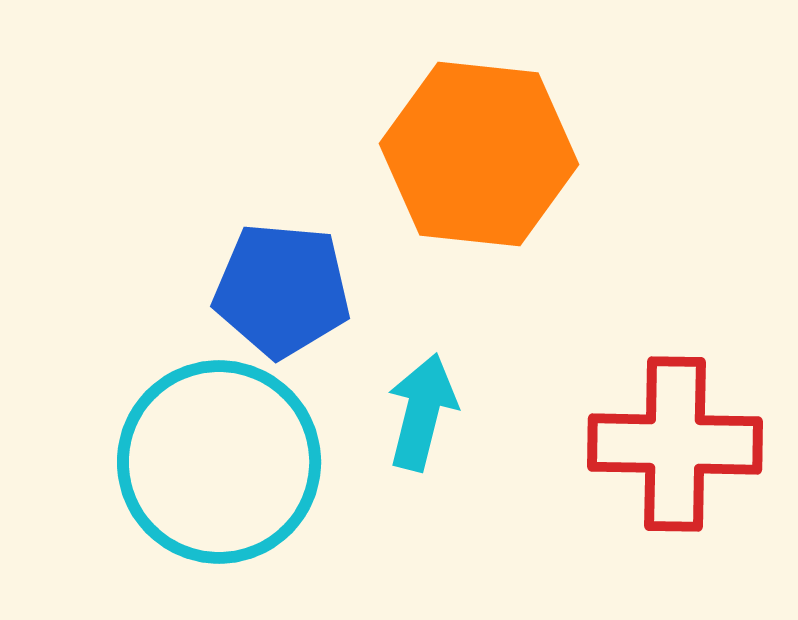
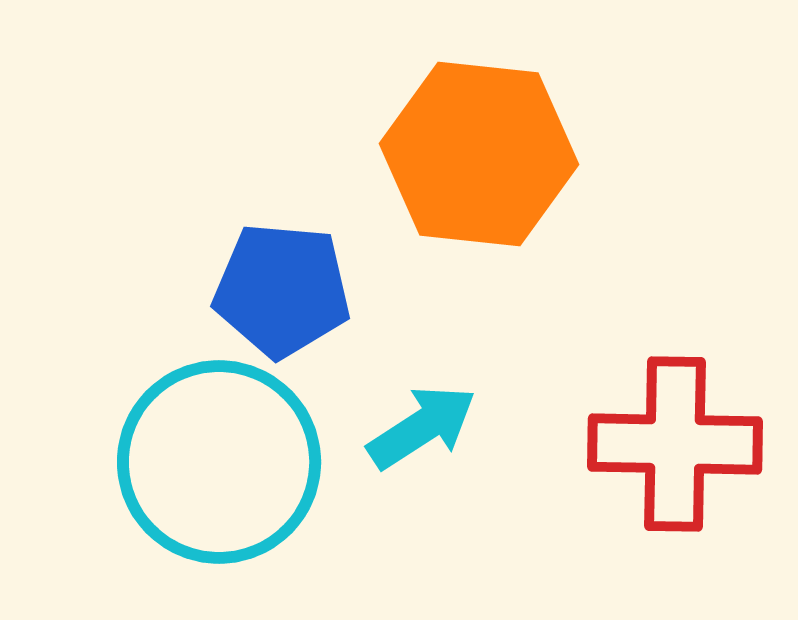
cyan arrow: moved 15 px down; rotated 43 degrees clockwise
